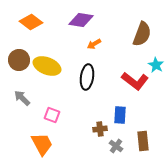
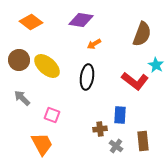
yellow ellipse: rotated 20 degrees clockwise
